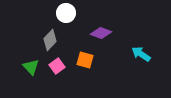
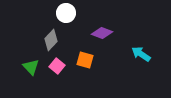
purple diamond: moved 1 px right
gray diamond: moved 1 px right
pink square: rotated 14 degrees counterclockwise
